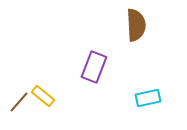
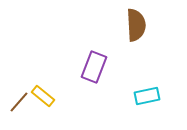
cyan rectangle: moved 1 px left, 2 px up
